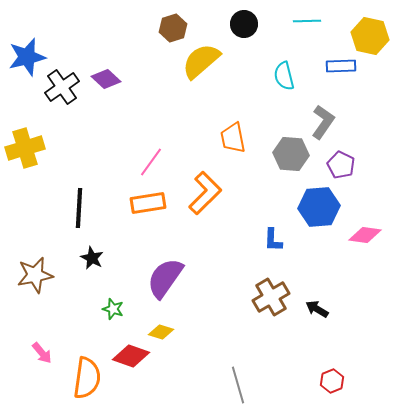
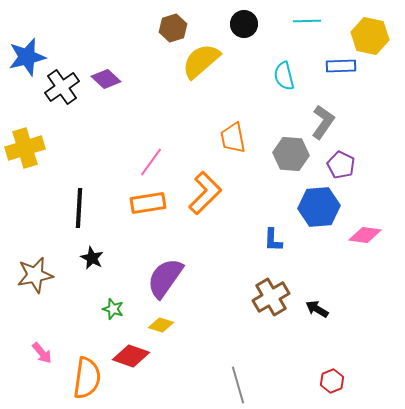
yellow diamond: moved 7 px up
